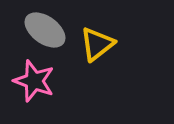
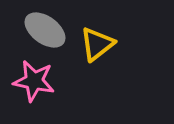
pink star: rotated 9 degrees counterclockwise
